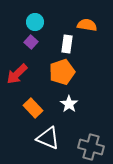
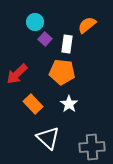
orange semicircle: rotated 48 degrees counterclockwise
purple square: moved 14 px right, 3 px up
orange pentagon: rotated 25 degrees clockwise
orange rectangle: moved 4 px up
white triangle: rotated 20 degrees clockwise
gray cross: moved 1 px right; rotated 20 degrees counterclockwise
